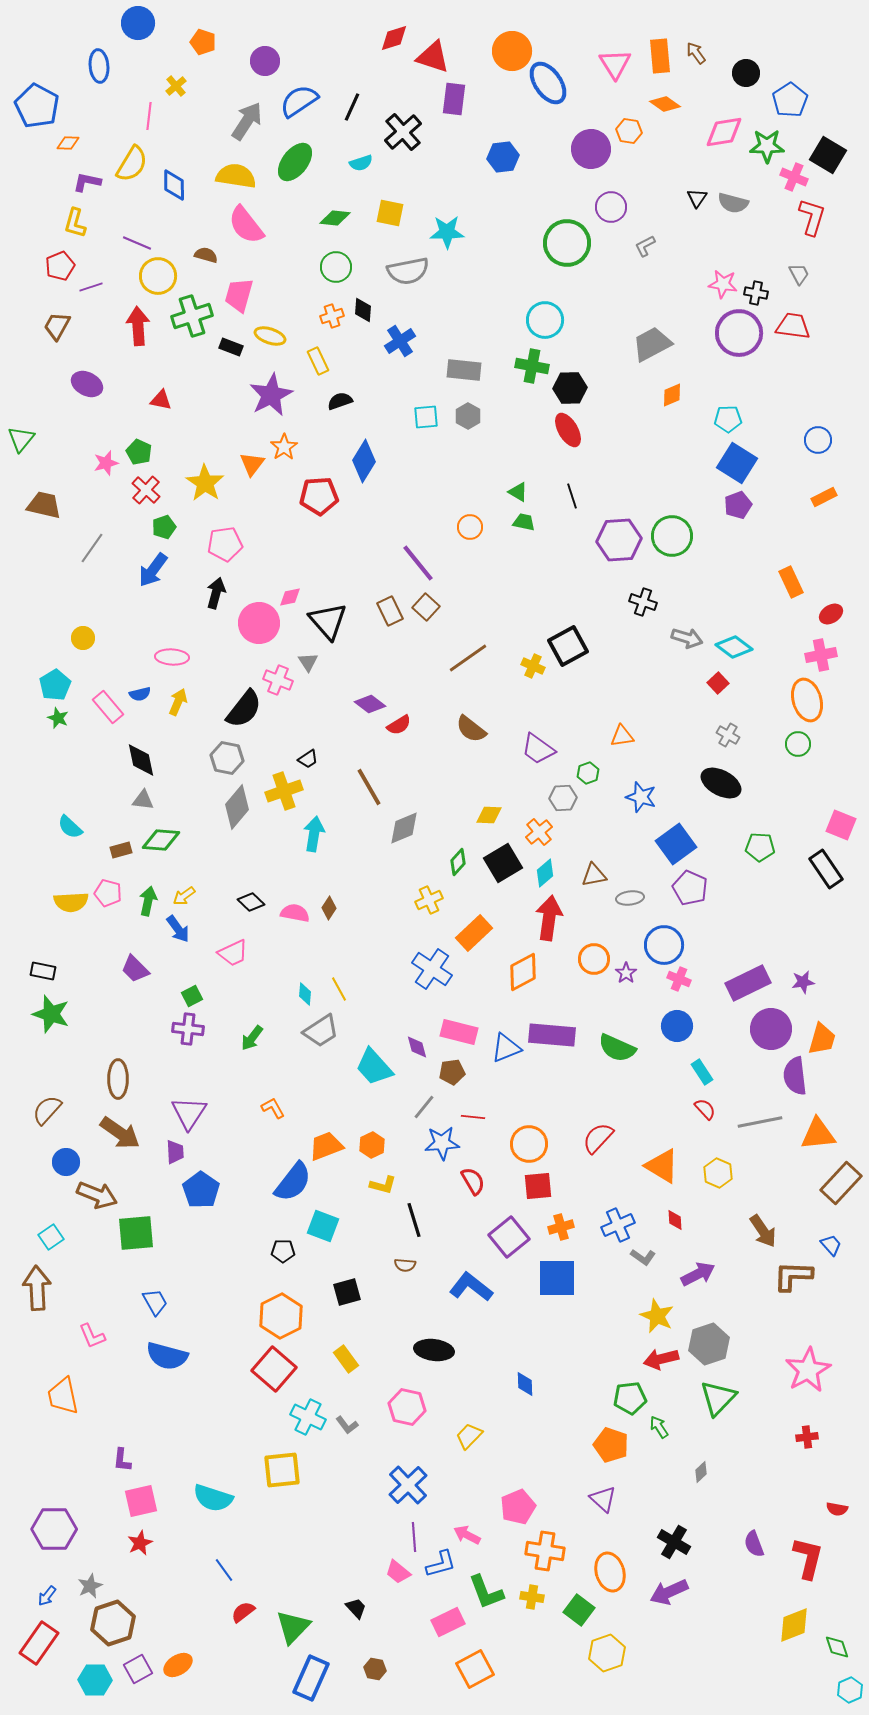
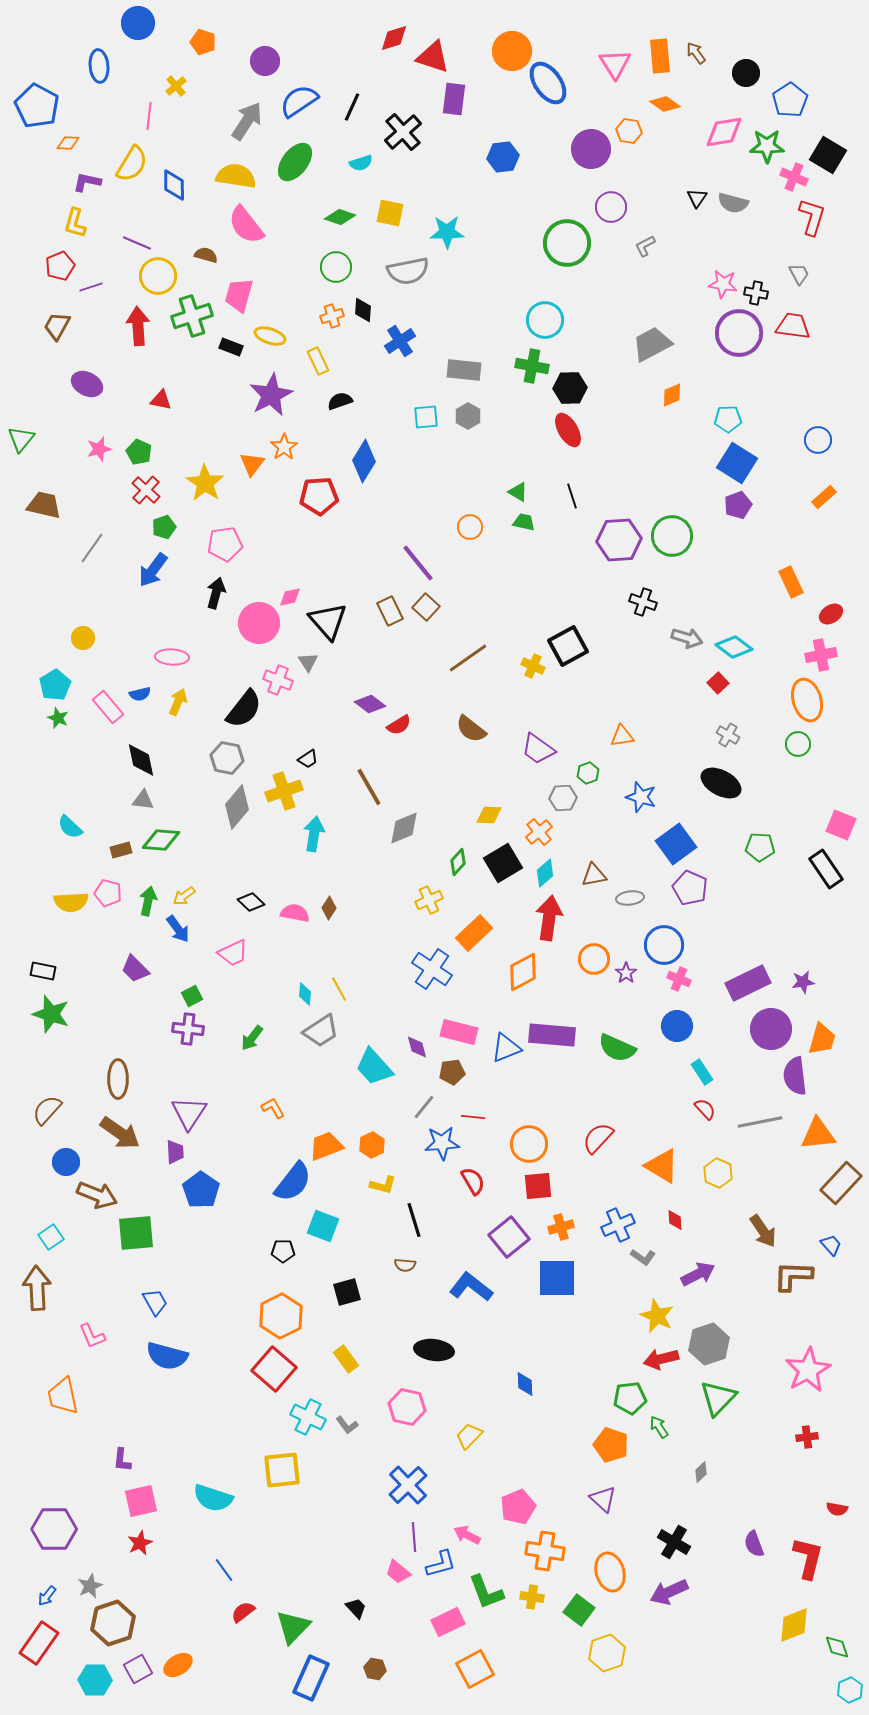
green diamond at (335, 218): moved 5 px right, 1 px up; rotated 12 degrees clockwise
pink star at (106, 463): moved 7 px left, 14 px up
orange rectangle at (824, 497): rotated 15 degrees counterclockwise
